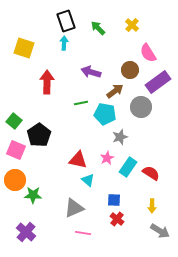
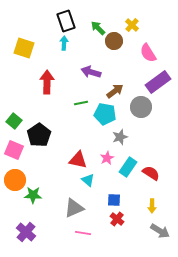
brown circle: moved 16 px left, 29 px up
pink square: moved 2 px left
